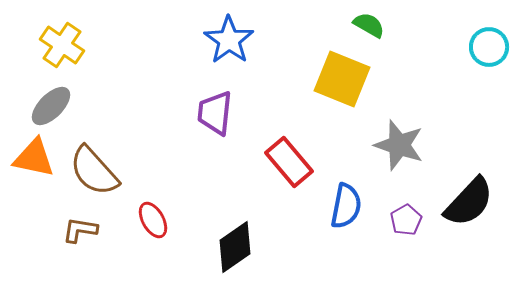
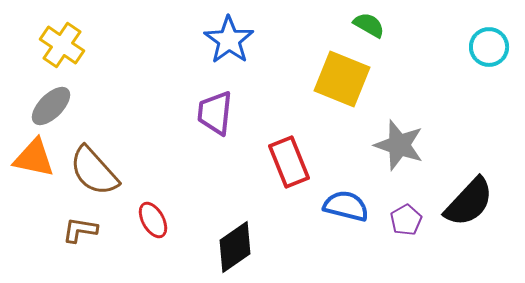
red rectangle: rotated 18 degrees clockwise
blue semicircle: rotated 87 degrees counterclockwise
